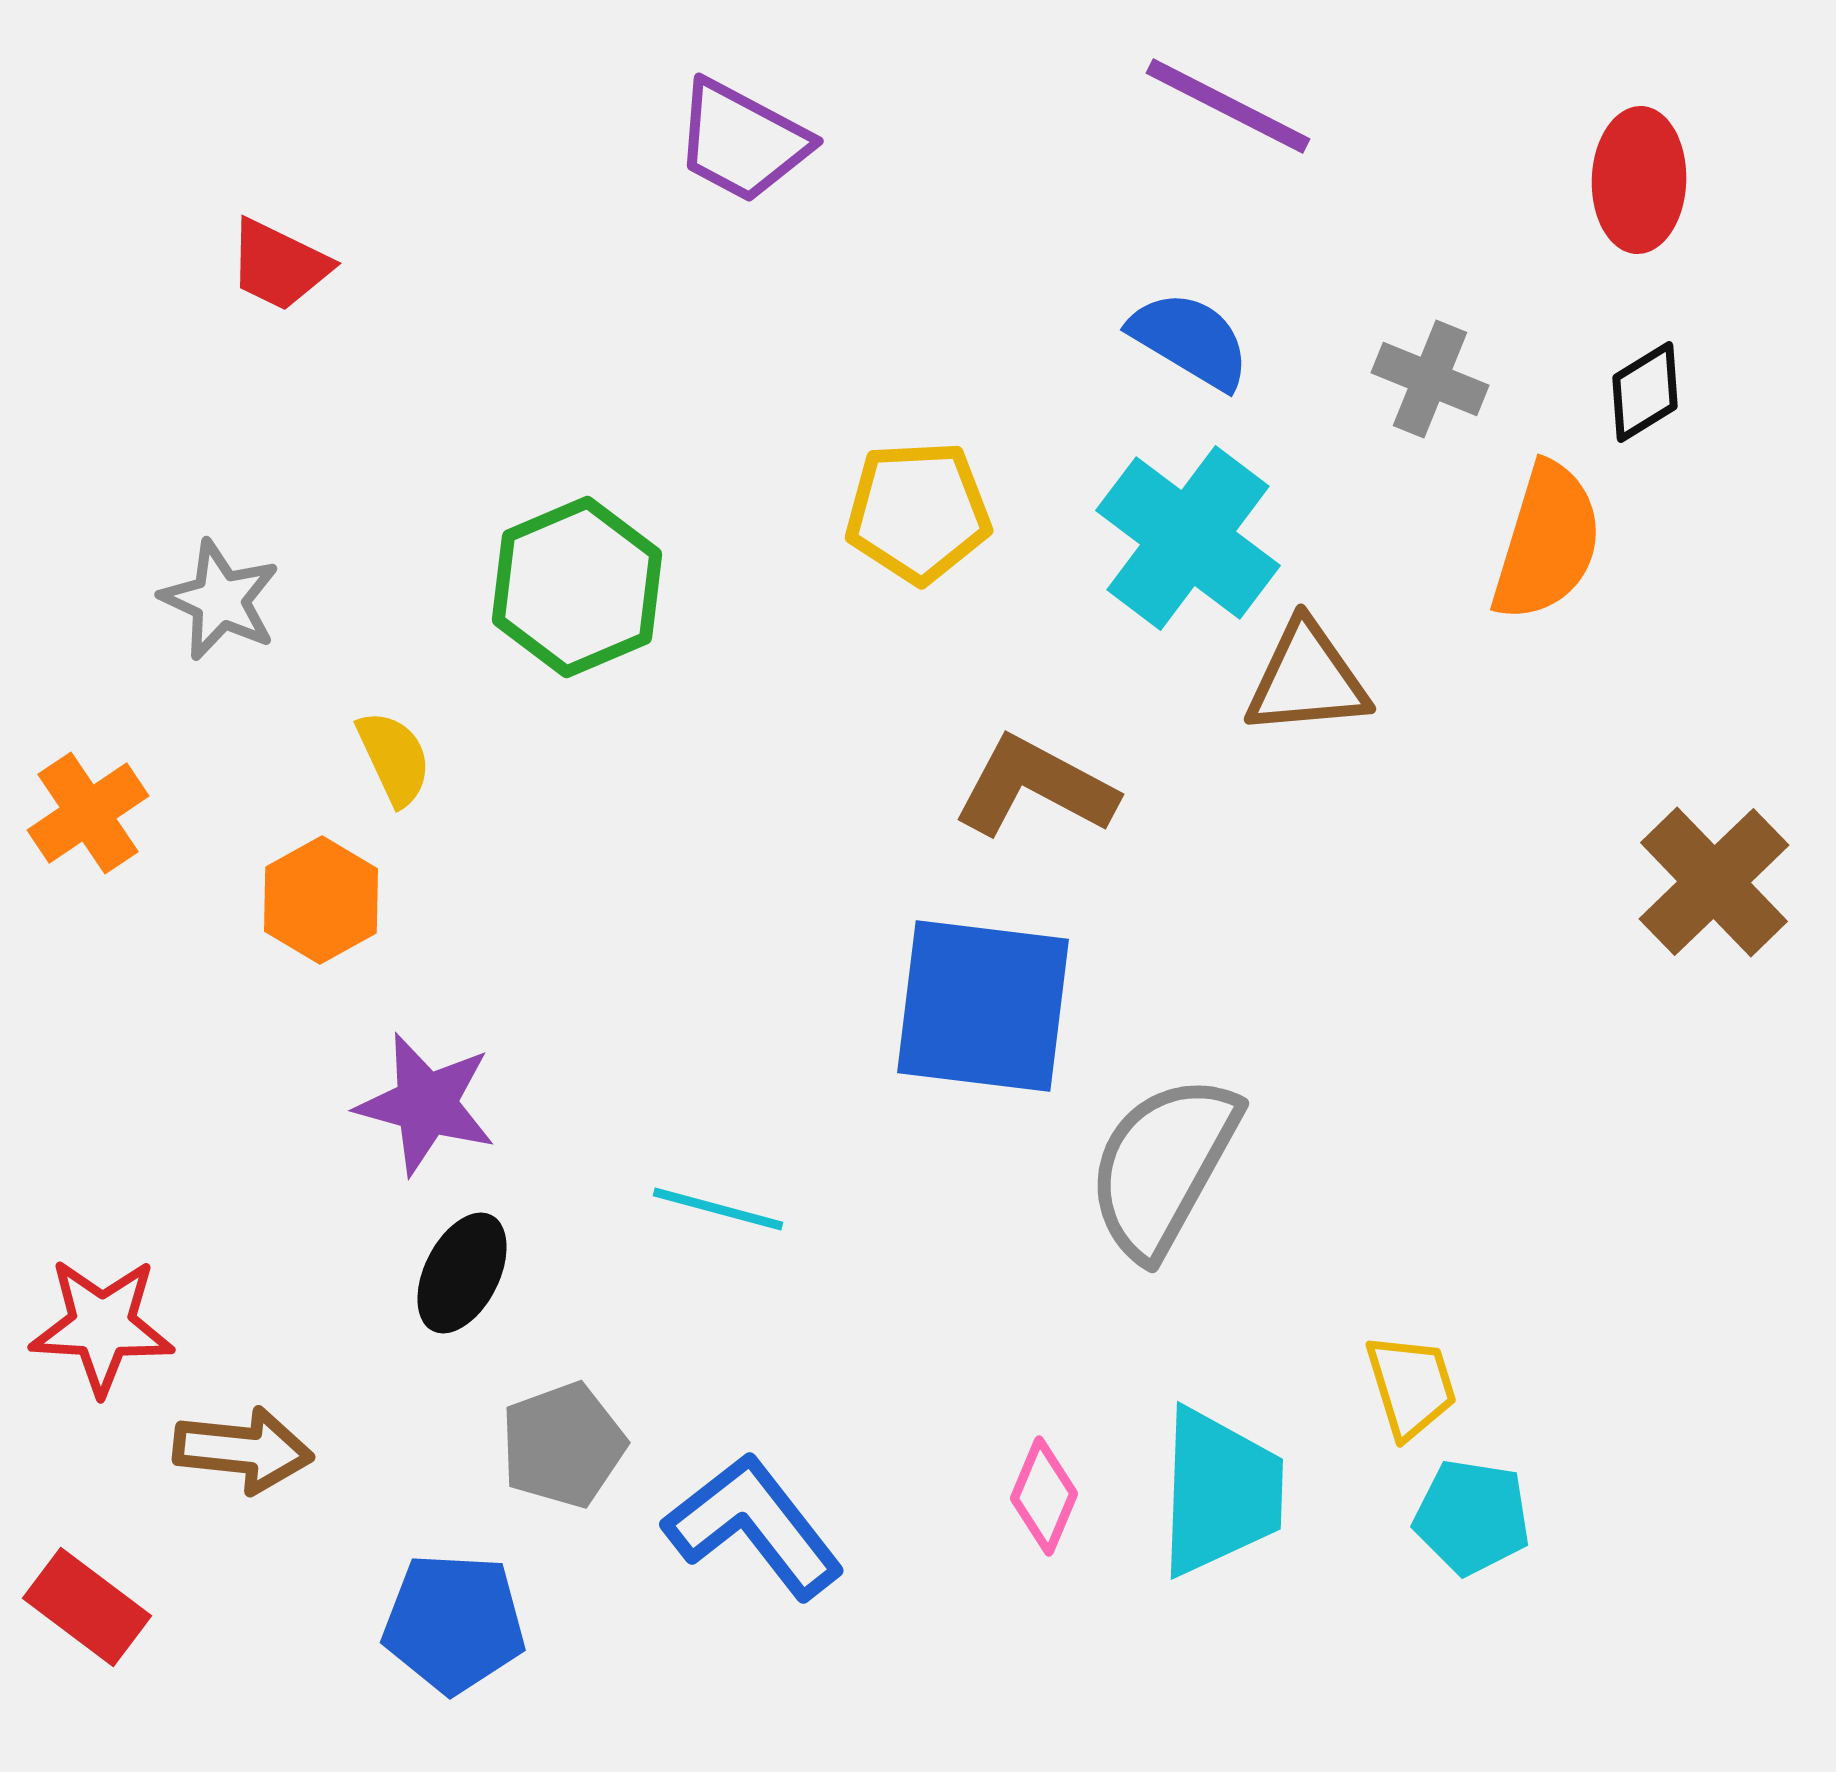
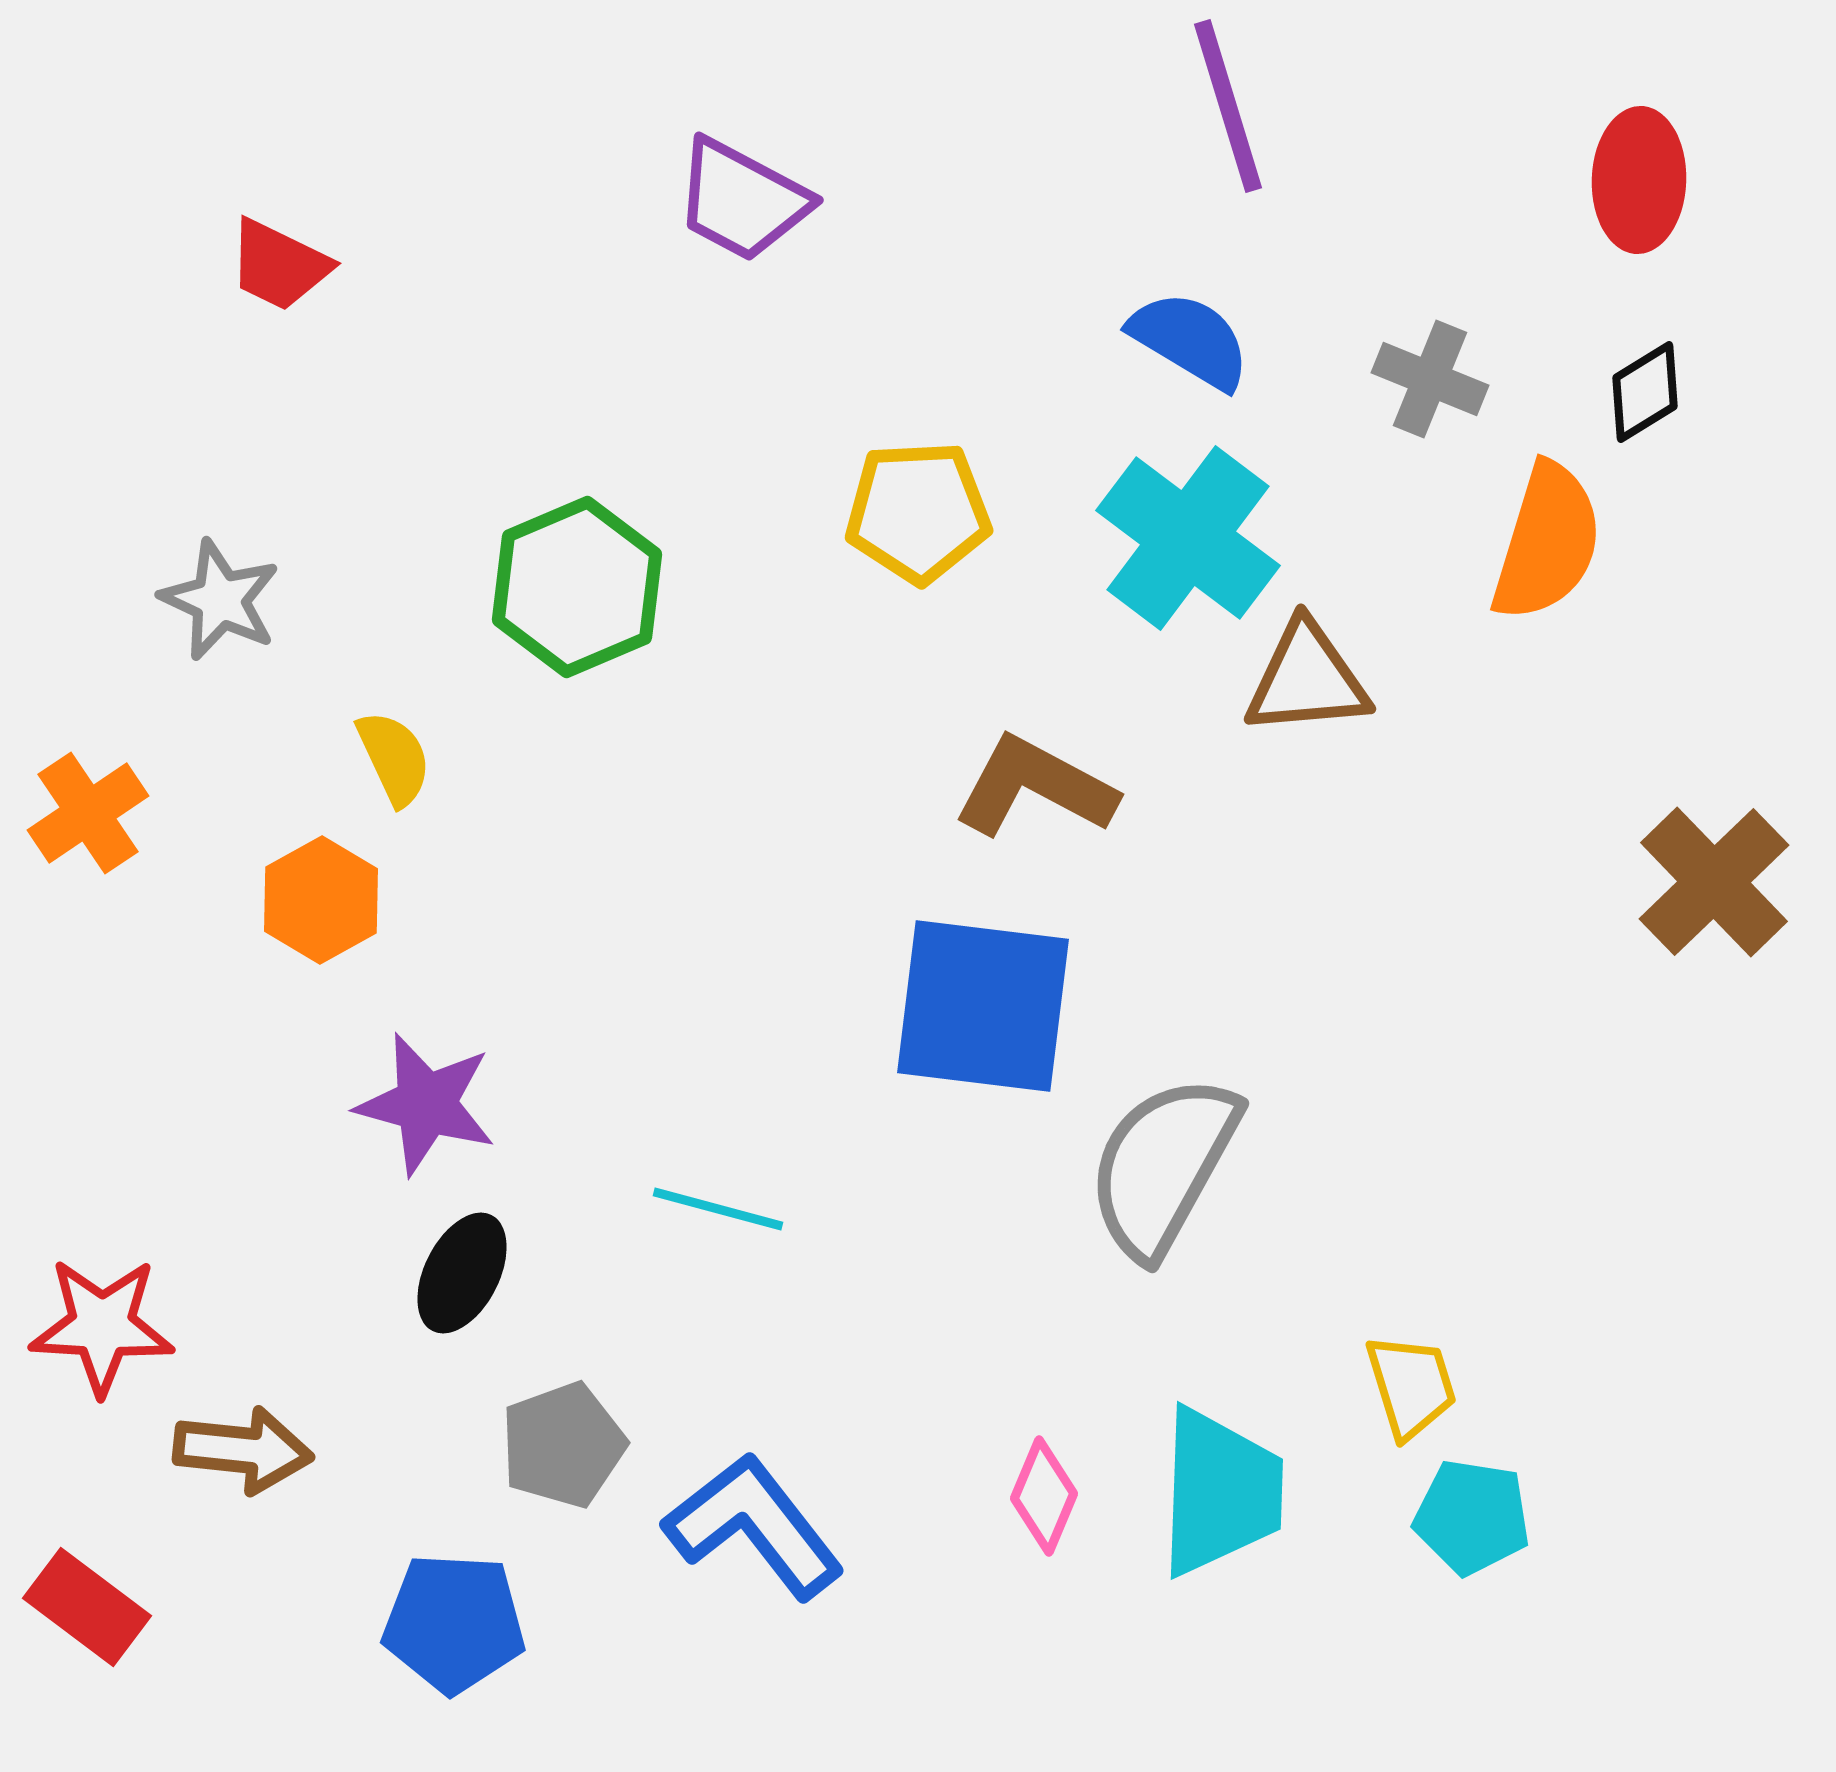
purple line: rotated 46 degrees clockwise
purple trapezoid: moved 59 px down
